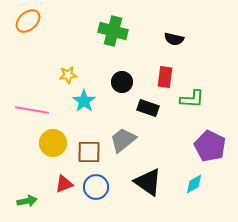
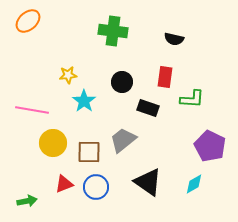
green cross: rotated 8 degrees counterclockwise
